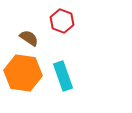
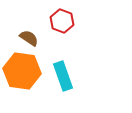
orange hexagon: moved 1 px left, 2 px up
